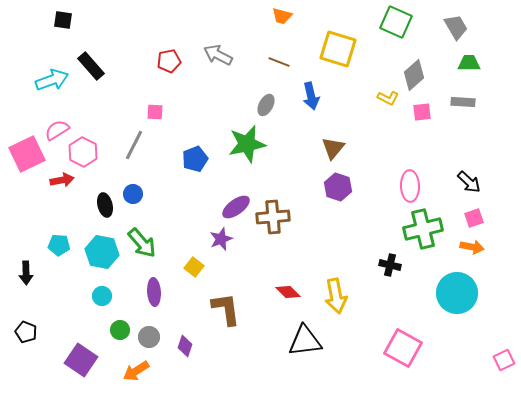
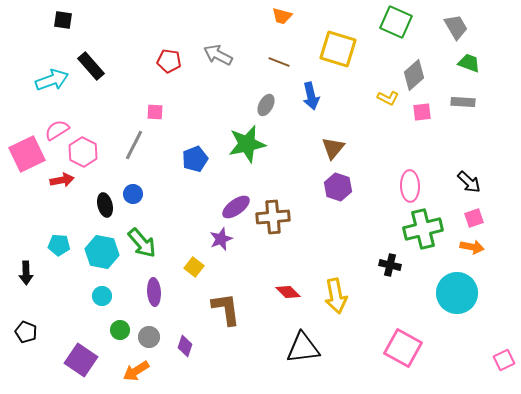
red pentagon at (169, 61): rotated 20 degrees clockwise
green trapezoid at (469, 63): rotated 20 degrees clockwise
black triangle at (305, 341): moved 2 px left, 7 px down
